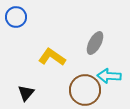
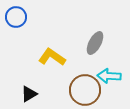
black triangle: moved 3 px right, 1 px down; rotated 18 degrees clockwise
